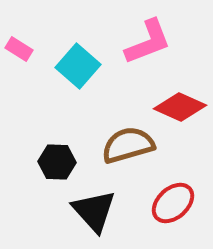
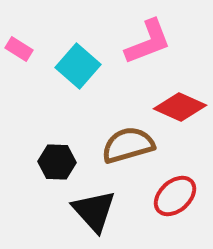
red ellipse: moved 2 px right, 7 px up
